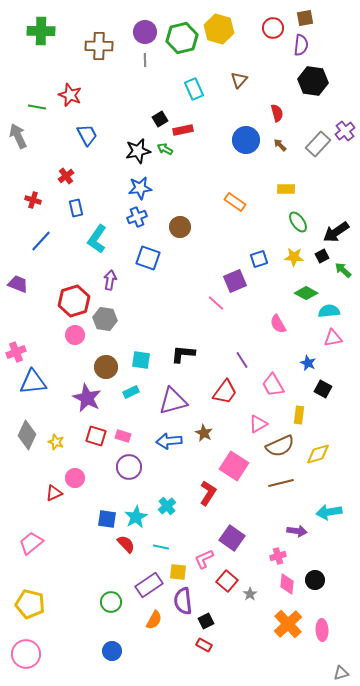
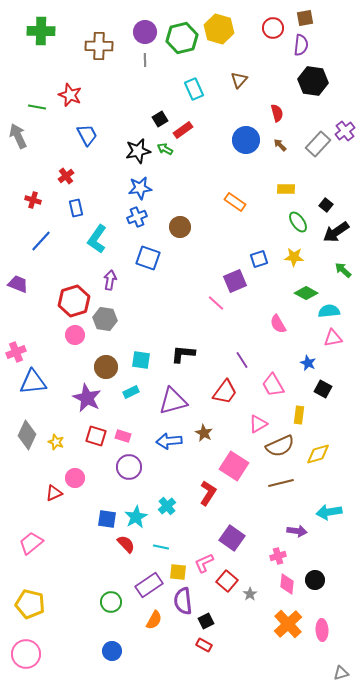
red rectangle at (183, 130): rotated 24 degrees counterclockwise
black square at (322, 256): moved 4 px right, 51 px up; rotated 24 degrees counterclockwise
pink L-shape at (204, 559): moved 4 px down
